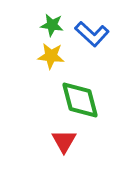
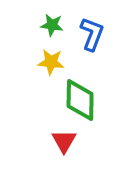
blue L-shape: rotated 112 degrees counterclockwise
yellow star: moved 6 px down
green diamond: rotated 15 degrees clockwise
